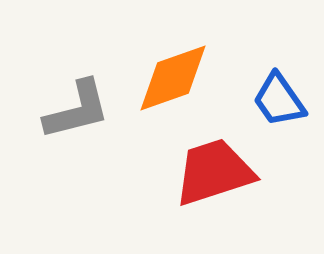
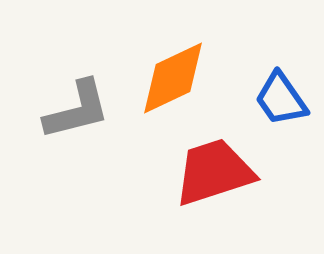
orange diamond: rotated 6 degrees counterclockwise
blue trapezoid: moved 2 px right, 1 px up
